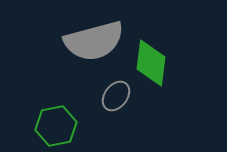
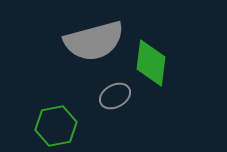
gray ellipse: moved 1 px left; rotated 24 degrees clockwise
